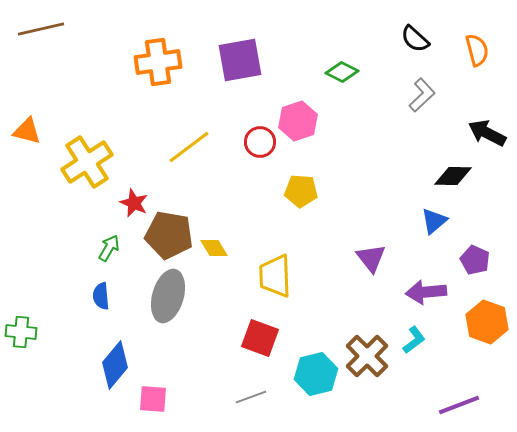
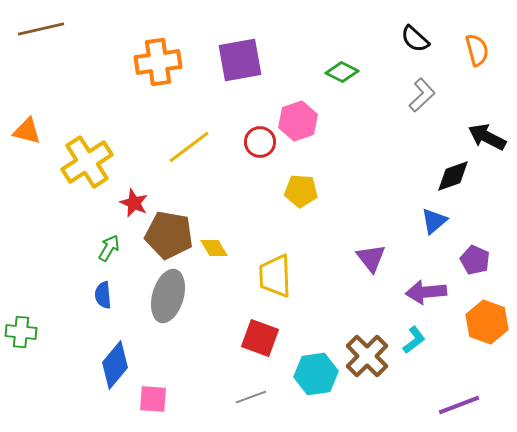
black arrow: moved 4 px down
black diamond: rotated 21 degrees counterclockwise
blue semicircle: moved 2 px right, 1 px up
cyan hexagon: rotated 6 degrees clockwise
